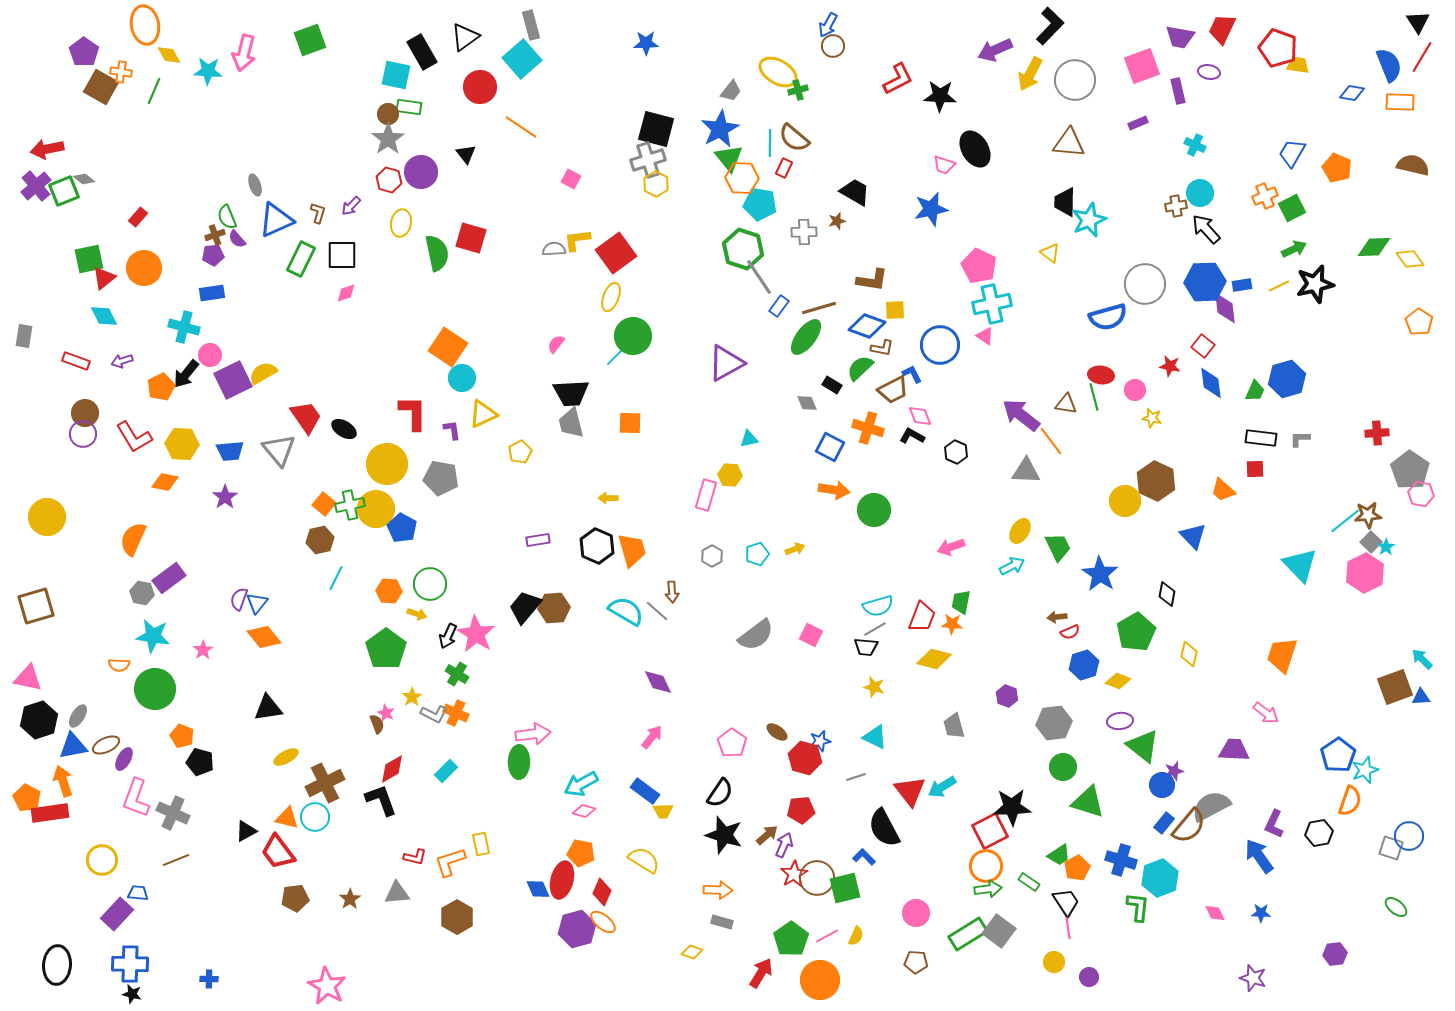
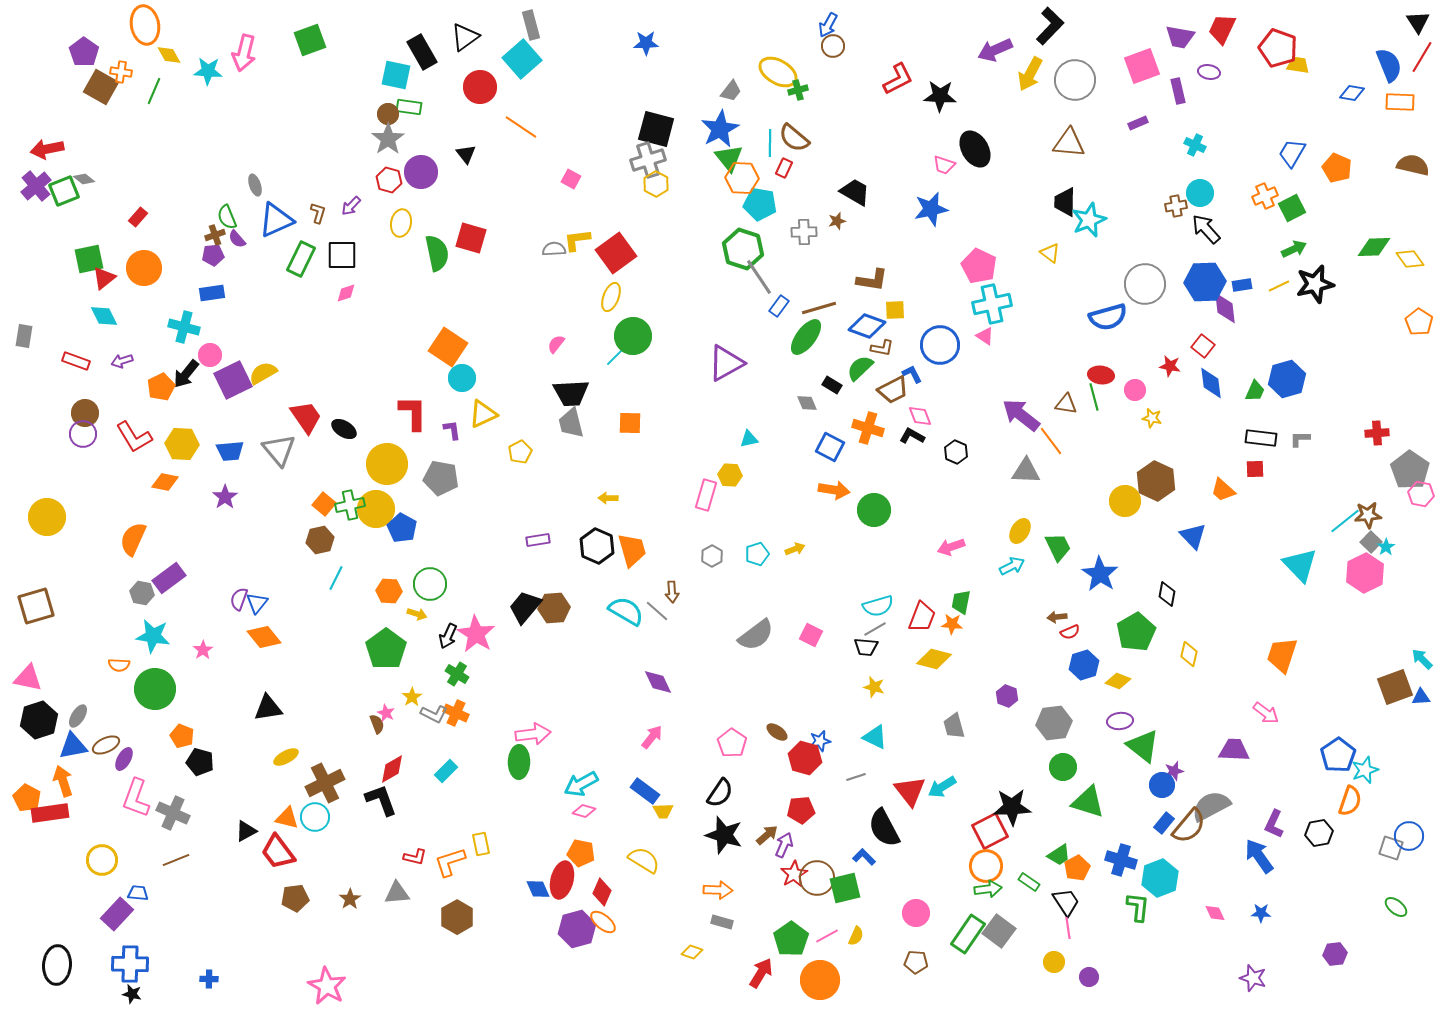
green rectangle at (968, 934): rotated 24 degrees counterclockwise
